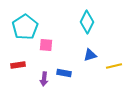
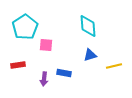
cyan diamond: moved 1 px right, 4 px down; rotated 30 degrees counterclockwise
